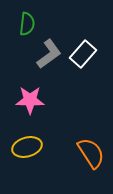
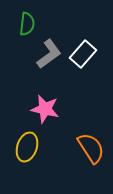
pink star: moved 15 px right, 9 px down; rotated 12 degrees clockwise
yellow ellipse: rotated 56 degrees counterclockwise
orange semicircle: moved 5 px up
